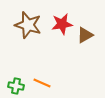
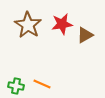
brown star: rotated 16 degrees clockwise
orange line: moved 1 px down
